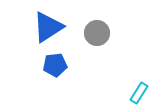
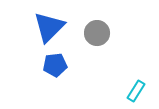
blue triangle: moved 1 px right; rotated 12 degrees counterclockwise
cyan rectangle: moved 3 px left, 2 px up
